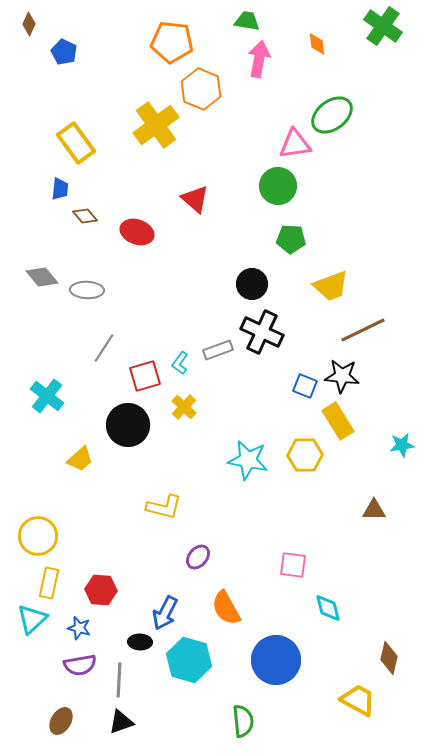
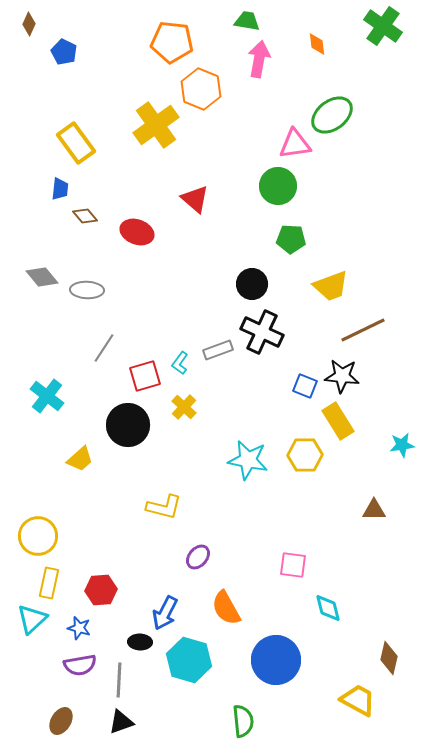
red hexagon at (101, 590): rotated 8 degrees counterclockwise
